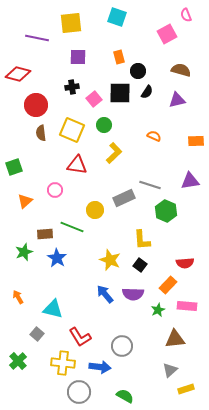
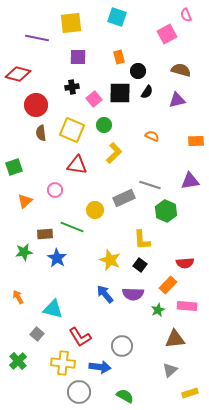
orange semicircle at (154, 136): moved 2 px left
green star at (24, 252): rotated 12 degrees clockwise
yellow rectangle at (186, 389): moved 4 px right, 4 px down
